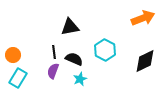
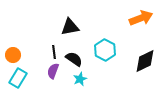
orange arrow: moved 2 px left
black semicircle: rotated 12 degrees clockwise
